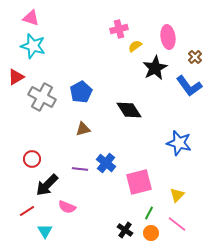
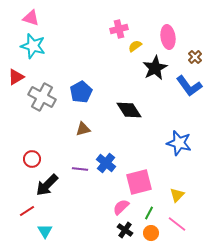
pink semicircle: moved 54 px right; rotated 114 degrees clockwise
